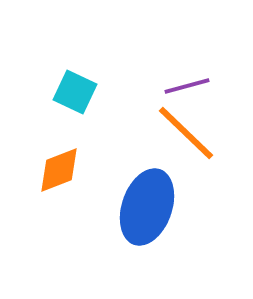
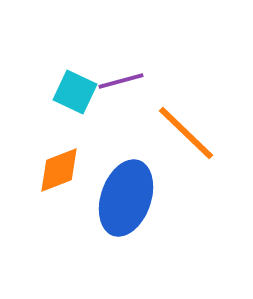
purple line: moved 66 px left, 5 px up
blue ellipse: moved 21 px left, 9 px up
